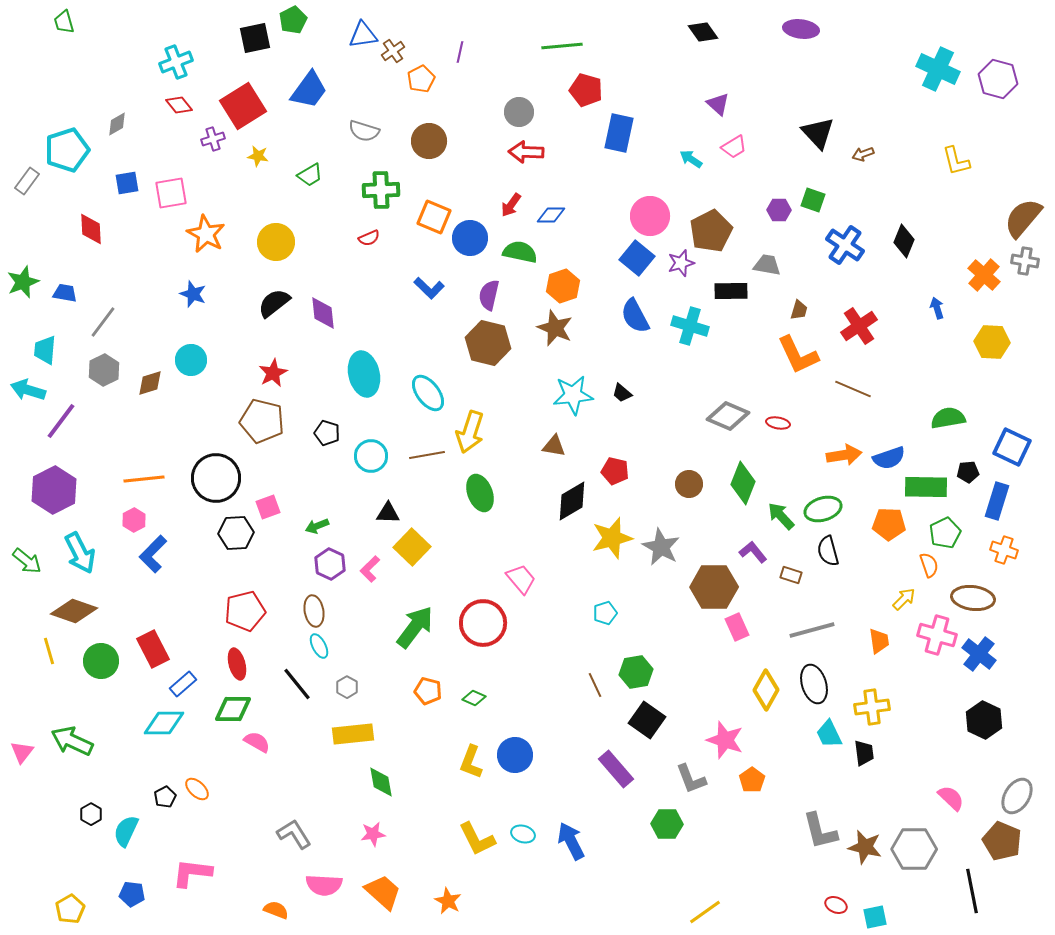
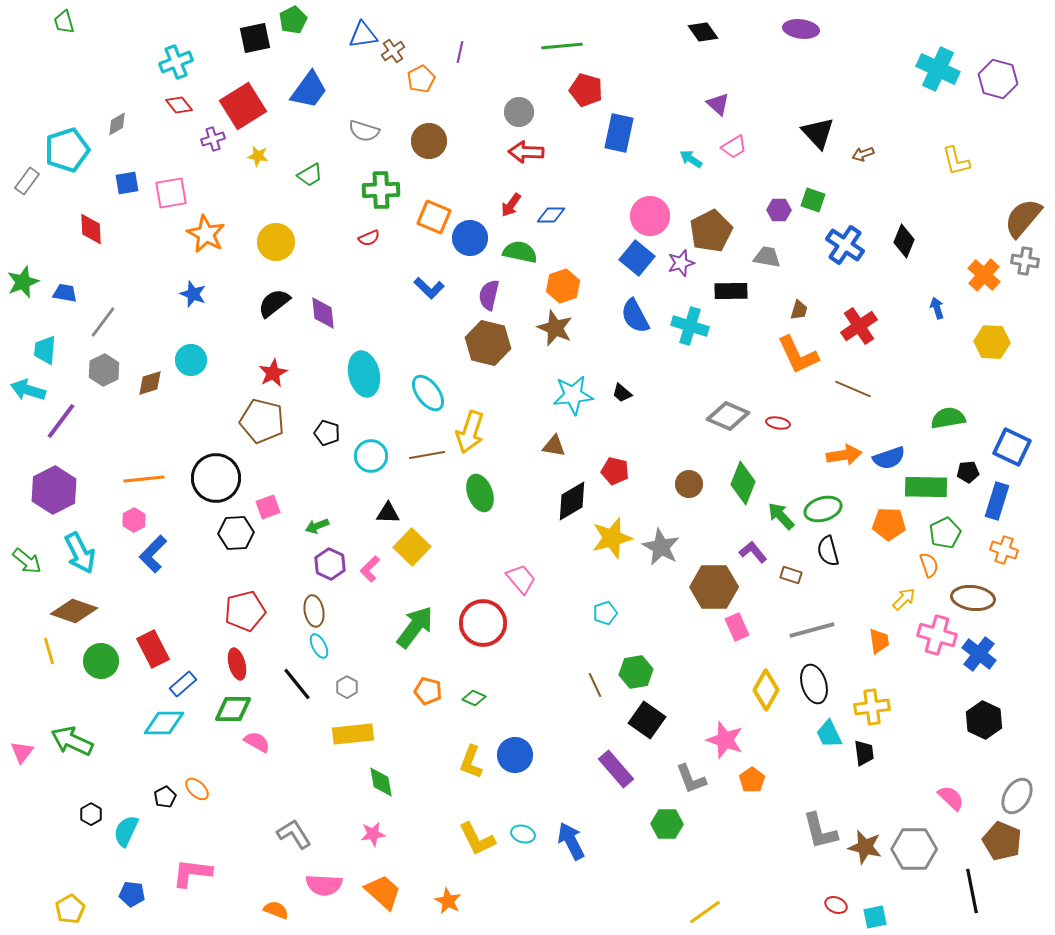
gray trapezoid at (767, 265): moved 8 px up
